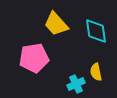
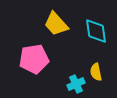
pink pentagon: moved 1 px down
